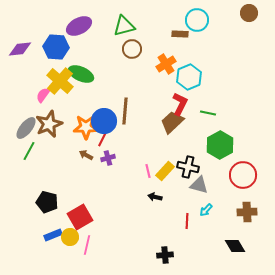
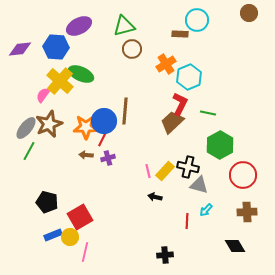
brown arrow at (86, 155): rotated 24 degrees counterclockwise
pink line at (87, 245): moved 2 px left, 7 px down
